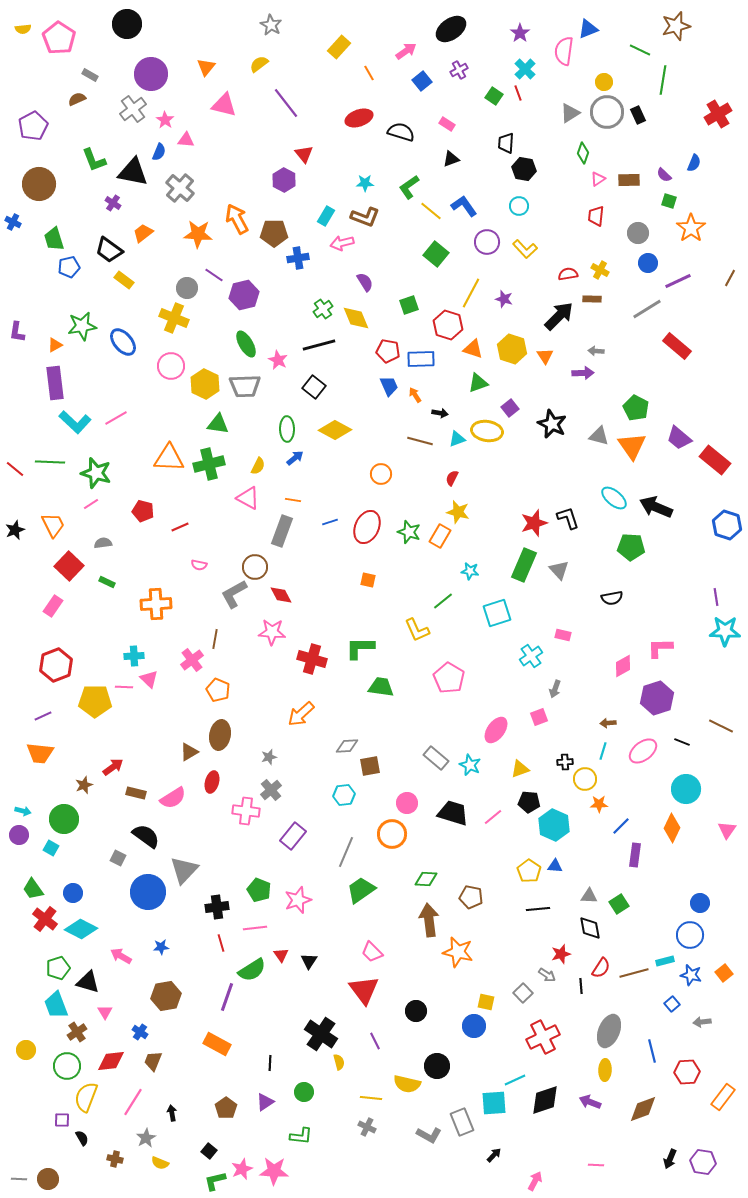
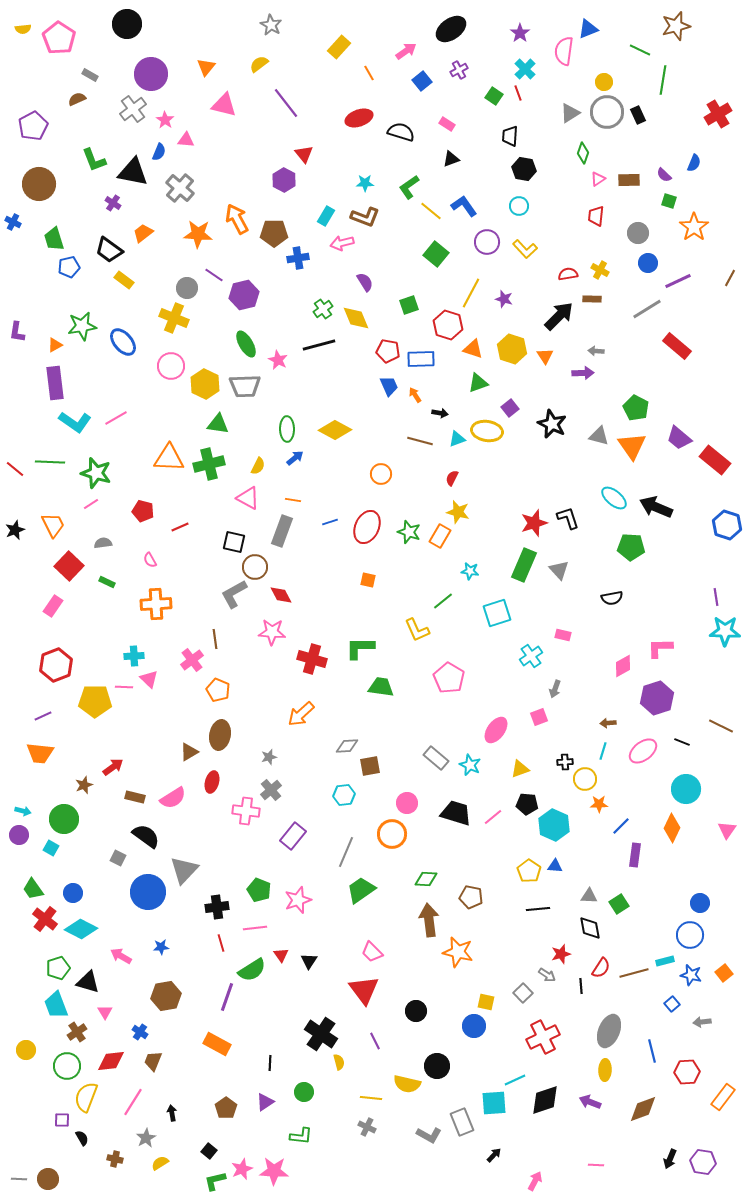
black trapezoid at (506, 143): moved 4 px right, 7 px up
orange star at (691, 228): moved 3 px right, 1 px up
black square at (314, 387): moved 80 px left, 155 px down; rotated 25 degrees counterclockwise
cyan L-shape at (75, 422): rotated 8 degrees counterclockwise
pink semicircle at (199, 565): moved 49 px left, 5 px up; rotated 49 degrees clockwise
brown line at (215, 639): rotated 18 degrees counterclockwise
brown rectangle at (136, 793): moved 1 px left, 4 px down
black pentagon at (529, 802): moved 2 px left, 2 px down
black trapezoid at (453, 813): moved 3 px right
yellow semicircle at (160, 1163): rotated 126 degrees clockwise
